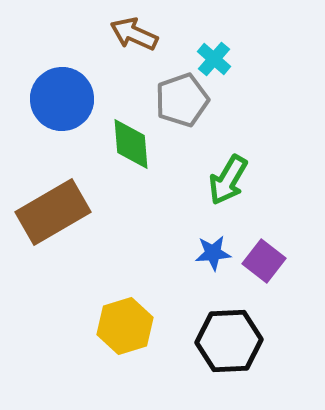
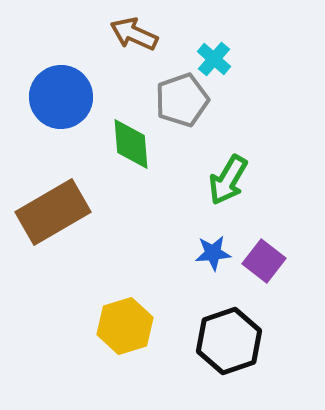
blue circle: moved 1 px left, 2 px up
black hexagon: rotated 16 degrees counterclockwise
